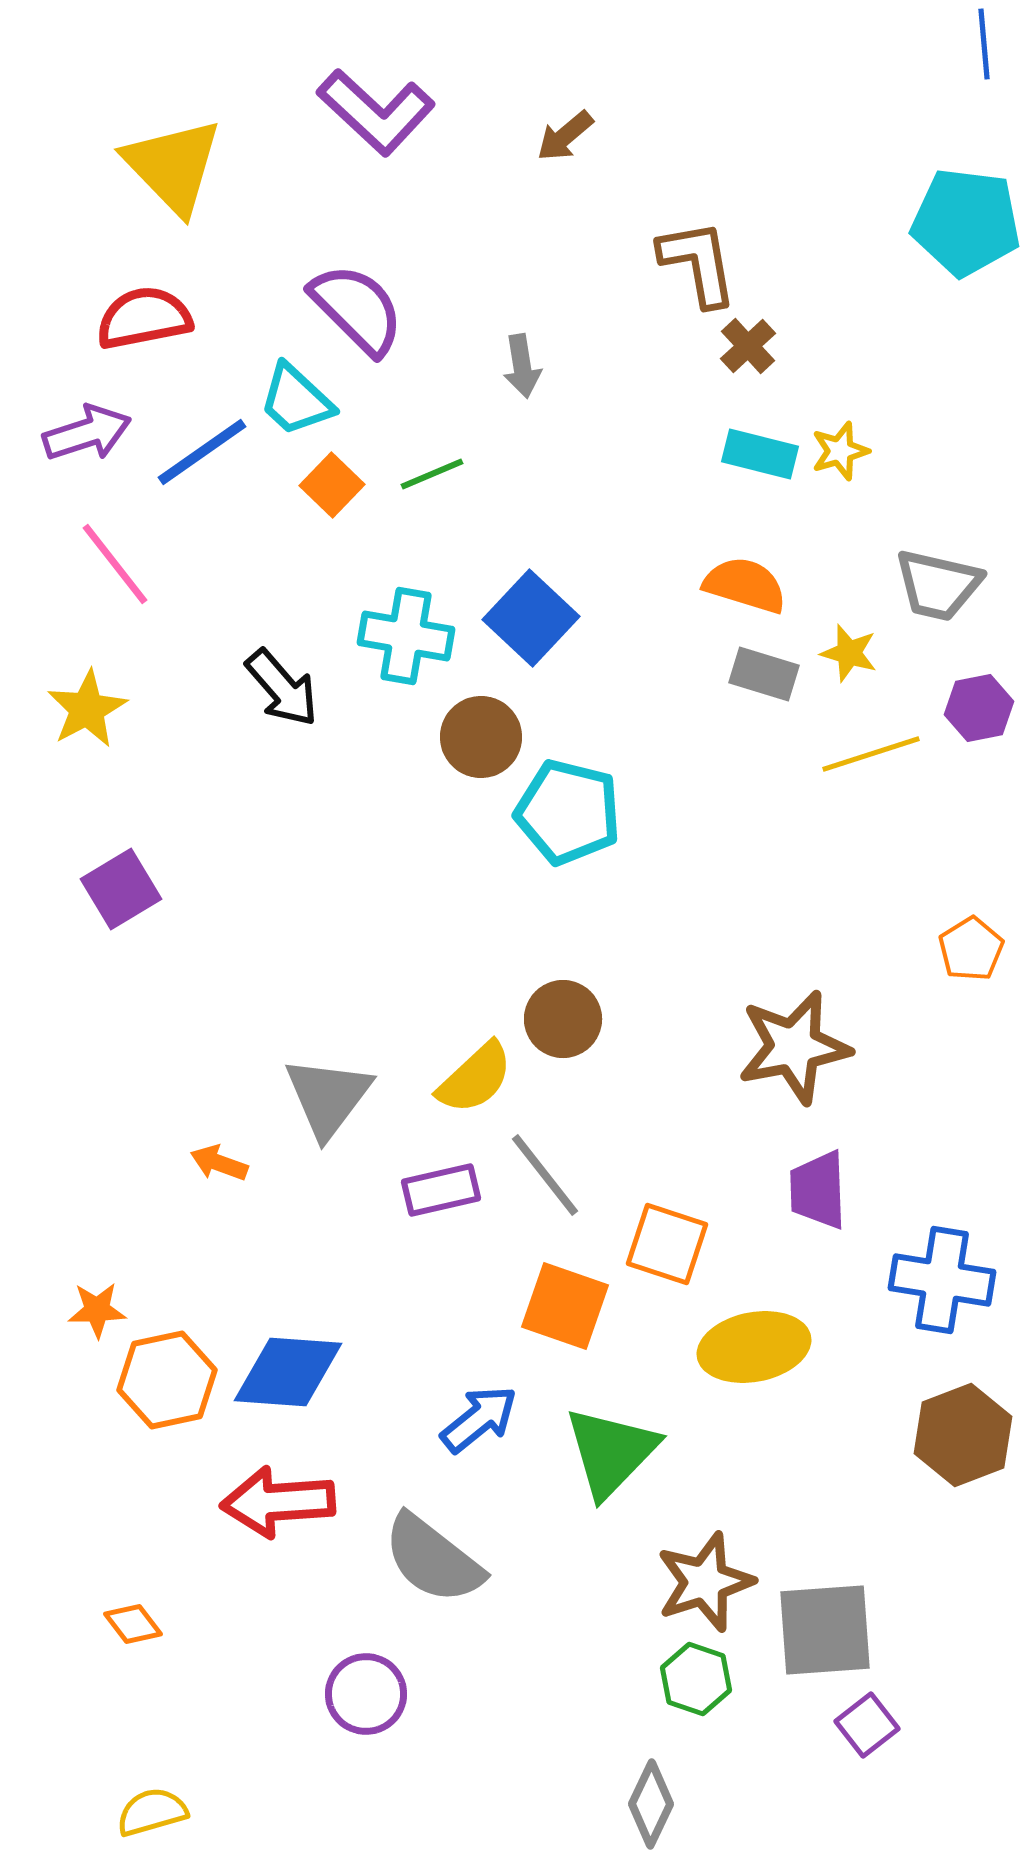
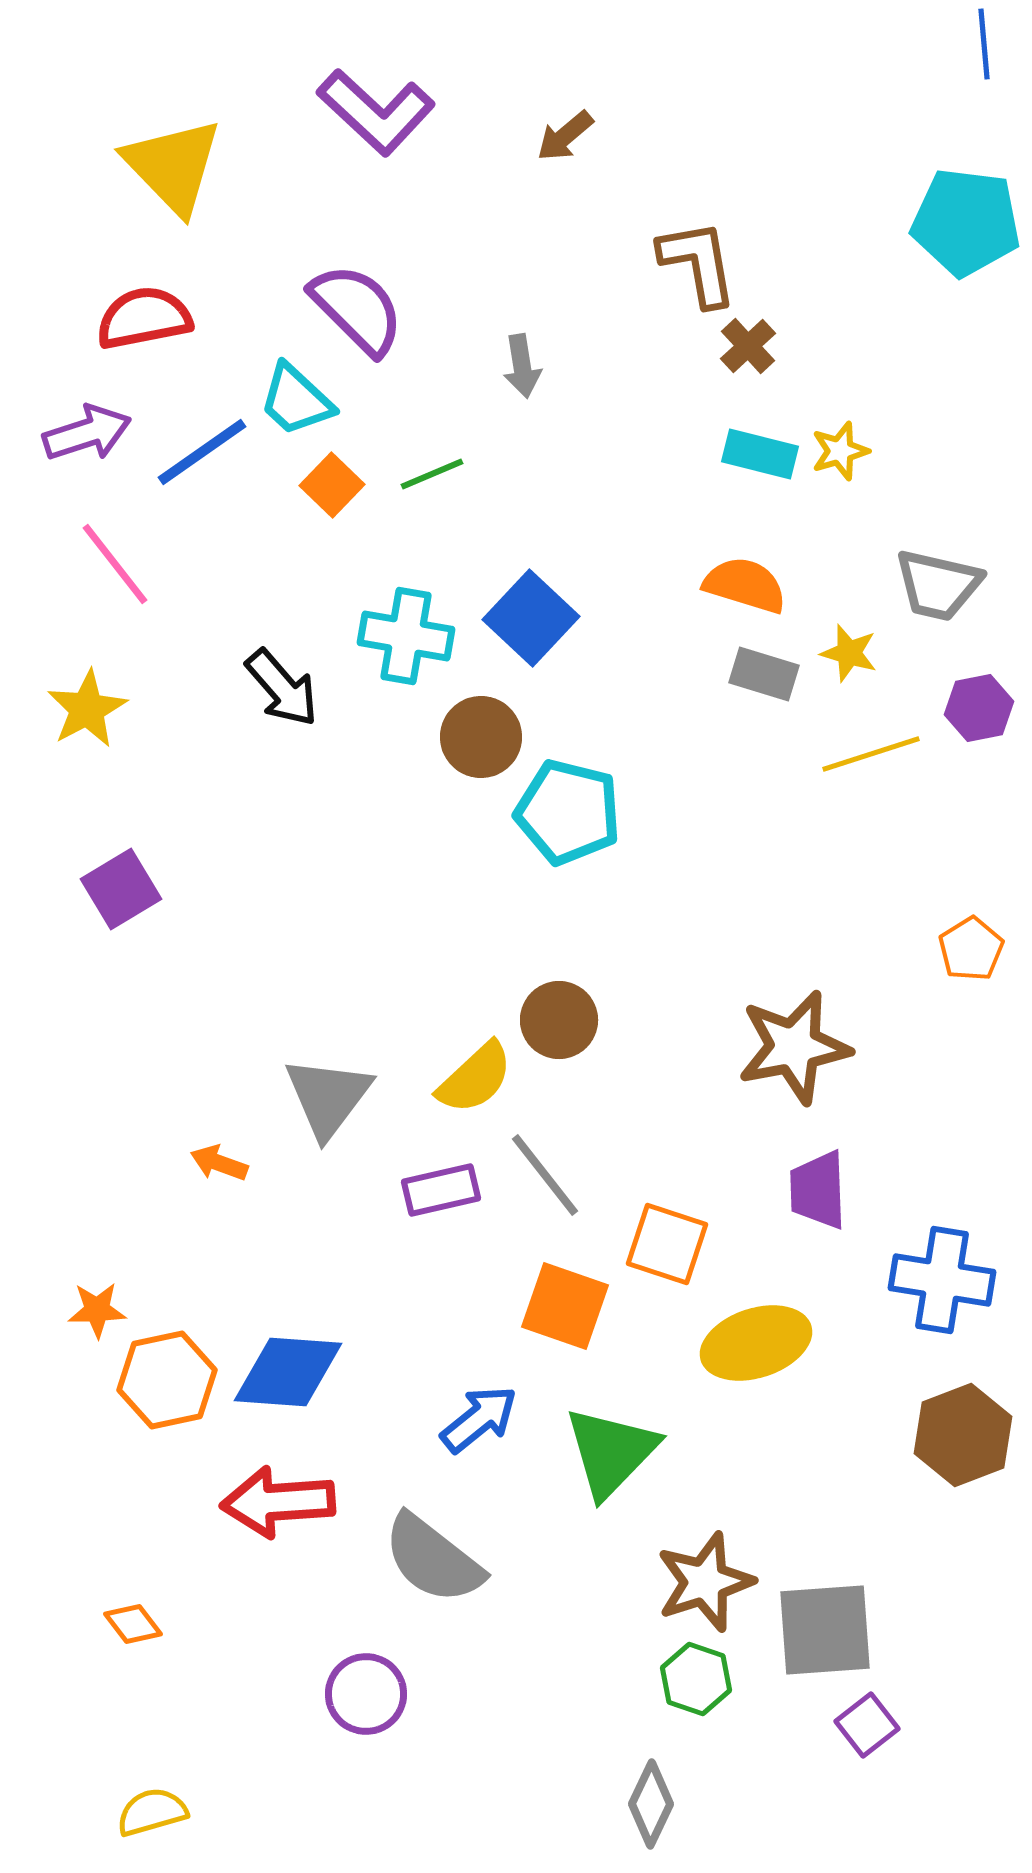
brown circle at (563, 1019): moved 4 px left, 1 px down
yellow ellipse at (754, 1347): moved 2 px right, 4 px up; rotated 7 degrees counterclockwise
